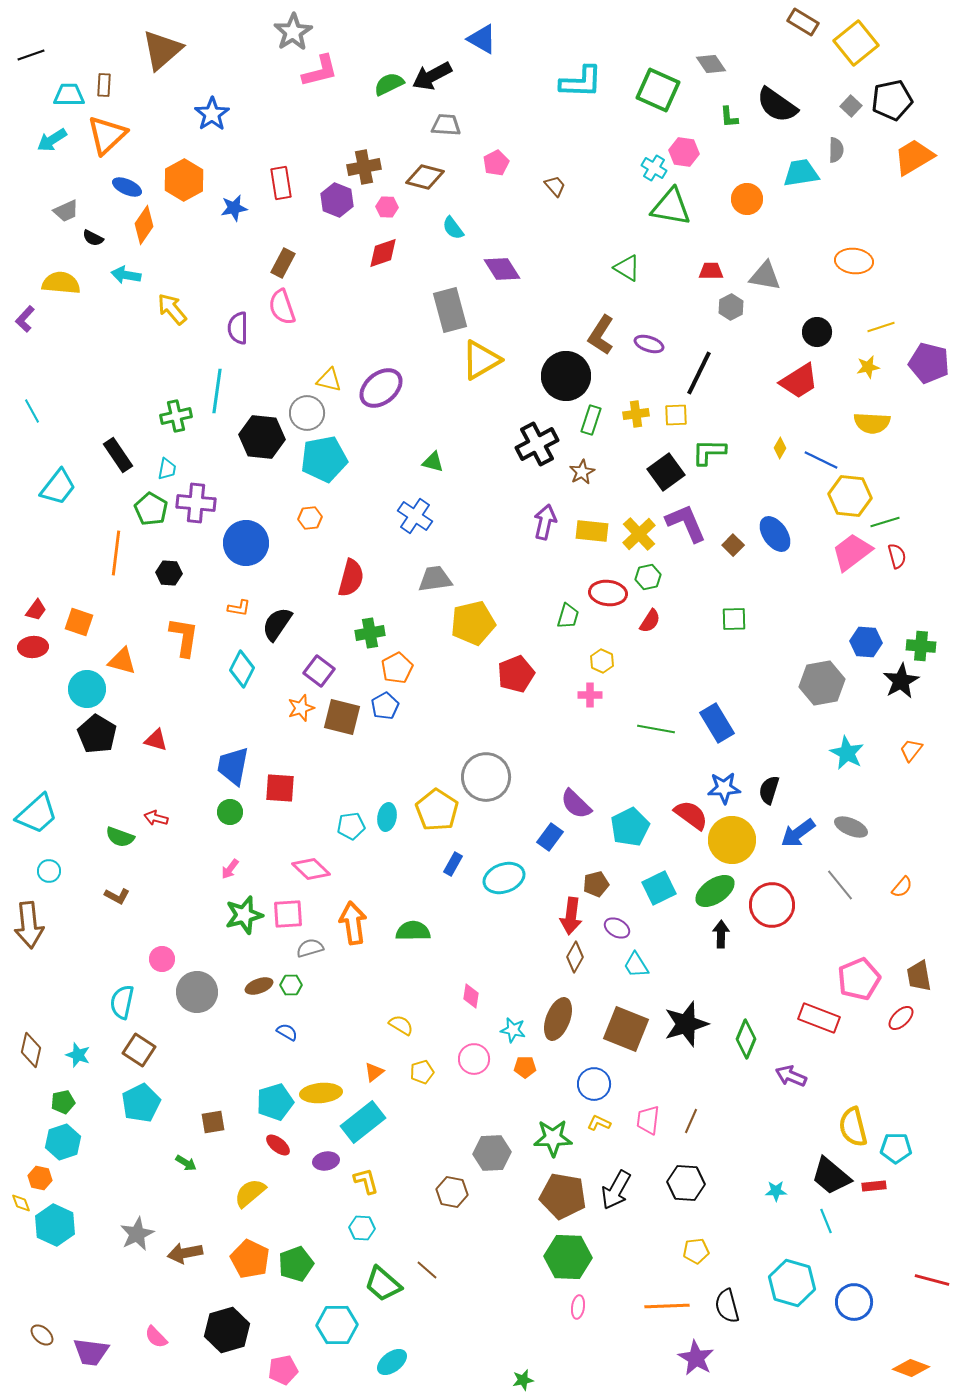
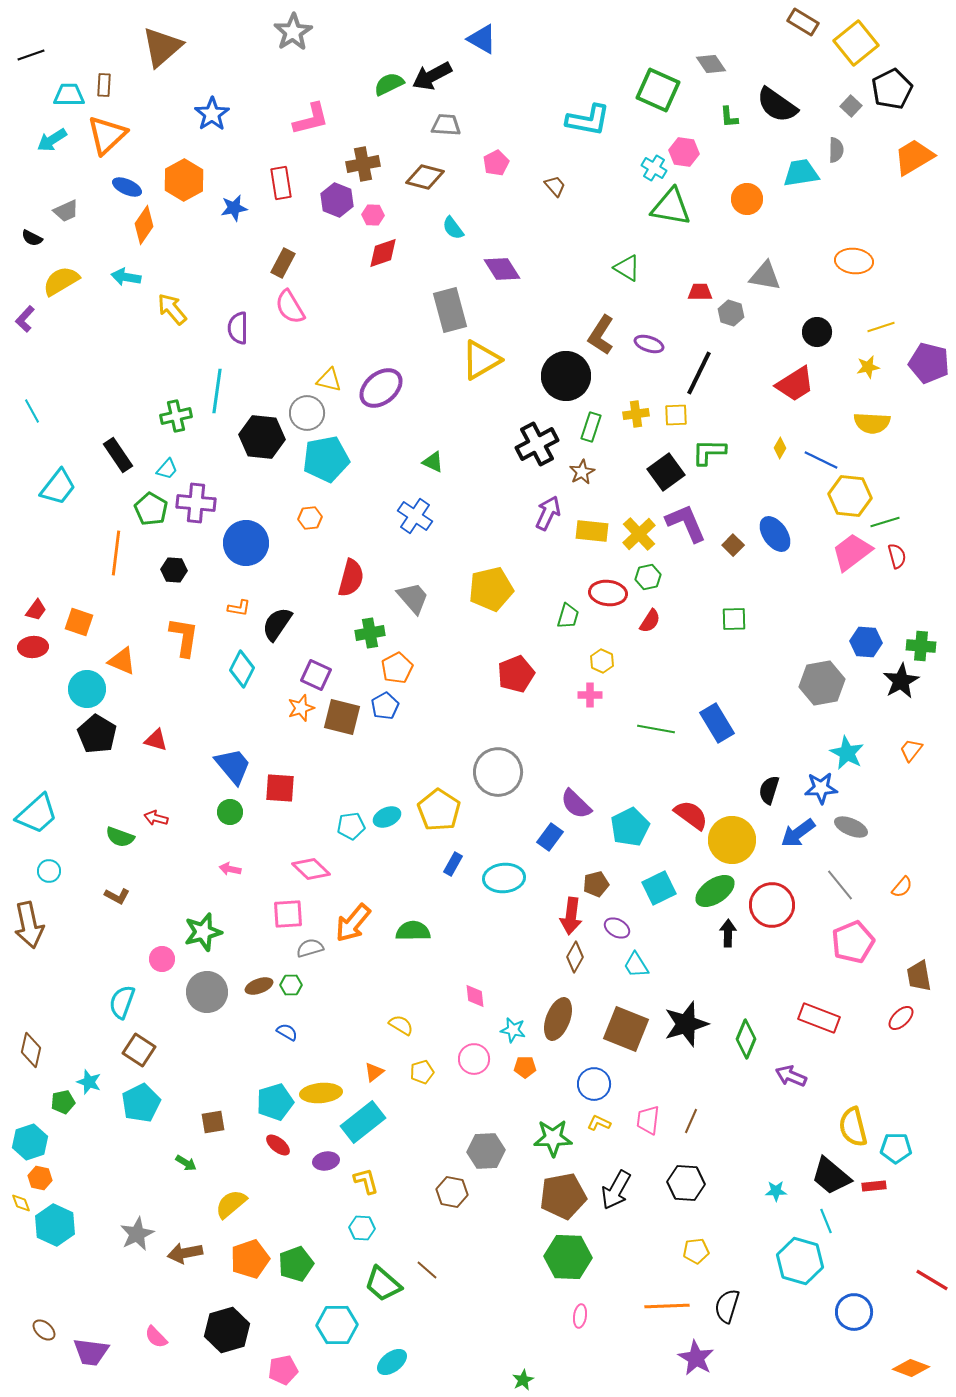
brown triangle at (162, 50): moved 3 px up
pink L-shape at (320, 71): moved 9 px left, 48 px down
cyan L-shape at (581, 82): moved 7 px right, 38 px down; rotated 9 degrees clockwise
black pentagon at (892, 100): moved 11 px up; rotated 15 degrees counterclockwise
brown cross at (364, 167): moved 1 px left, 3 px up
pink hexagon at (387, 207): moved 14 px left, 8 px down
black semicircle at (93, 238): moved 61 px left
red trapezoid at (711, 271): moved 11 px left, 21 px down
cyan arrow at (126, 275): moved 2 px down
yellow semicircle at (61, 283): moved 2 px up; rotated 36 degrees counterclockwise
pink semicircle at (282, 307): moved 8 px right; rotated 12 degrees counterclockwise
gray hexagon at (731, 307): moved 6 px down; rotated 15 degrees counterclockwise
red trapezoid at (799, 381): moved 4 px left, 3 px down
green rectangle at (591, 420): moved 7 px down
cyan pentagon at (324, 459): moved 2 px right
green triangle at (433, 462): rotated 10 degrees clockwise
cyan trapezoid at (167, 469): rotated 30 degrees clockwise
purple arrow at (545, 522): moved 3 px right, 9 px up; rotated 12 degrees clockwise
black hexagon at (169, 573): moved 5 px right, 3 px up
gray trapezoid at (435, 579): moved 22 px left, 19 px down; rotated 57 degrees clockwise
yellow pentagon at (473, 623): moved 18 px right, 34 px up
orange triangle at (122, 661): rotated 8 degrees clockwise
purple square at (319, 671): moved 3 px left, 4 px down; rotated 12 degrees counterclockwise
blue trapezoid at (233, 766): rotated 129 degrees clockwise
gray circle at (486, 777): moved 12 px right, 5 px up
blue star at (724, 788): moved 97 px right
yellow pentagon at (437, 810): moved 2 px right
cyan ellipse at (387, 817): rotated 56 degrees clockwise
pink arrow at (230, 869): rotated 65 degrees clockwise
cyan ellipse at (504, 878): rotated 15 degrees clockwise
green star at (244, 915): moved 41 px left, 17 px down
orange arrow at (353, 923): rotated 132 degrees counterclockwise
brown arrow at (29, 925): rotated 6 degrees counterclockwise
black arrow at (721, 934): moved 7 px right, 1 px up
pink pentagon at (859, 979): moved 6 px left, 37 px up
gray circle at (197, 992): moved 10 px right
pink diamond at (471, 996): moved 4 px right; rotated 15 degrees counterclockwise
cyan semicircle at (122, 1002): rotated 8 degrees clockwise
cyan star at (78, 1055): moved 11 px right, 27 px down
cyan hexagon at (63, 1142): moved 33 px left
gray hexagon at (492, 1153): moved 6 px left, 2 px up
yellow semicircle at (250, 1193): moved 19 px left, 11 px down
brown pentagon at (563, 1196): rotated 21 degrees counterclockwise
orange pentagon at (250, 1259): rotated 27 degrees clockwise
red line at (932, 1280): rotated 16 degrees clockwise
cyan hexagon at (792, 1283): moved 8 px right, 22 px up
blue circle at (854, 1302): moved 10 px down
black semicircle at (727, 1306): rotated 32 degrees clockwise
pink ellipse at (578, 1307): moved 2 px right, 9 px down
brown ellipse at (42, 1335): moved 2 px right, 5 px up
green star at (523, 1380): rotated 15 degrees counterclockwise
